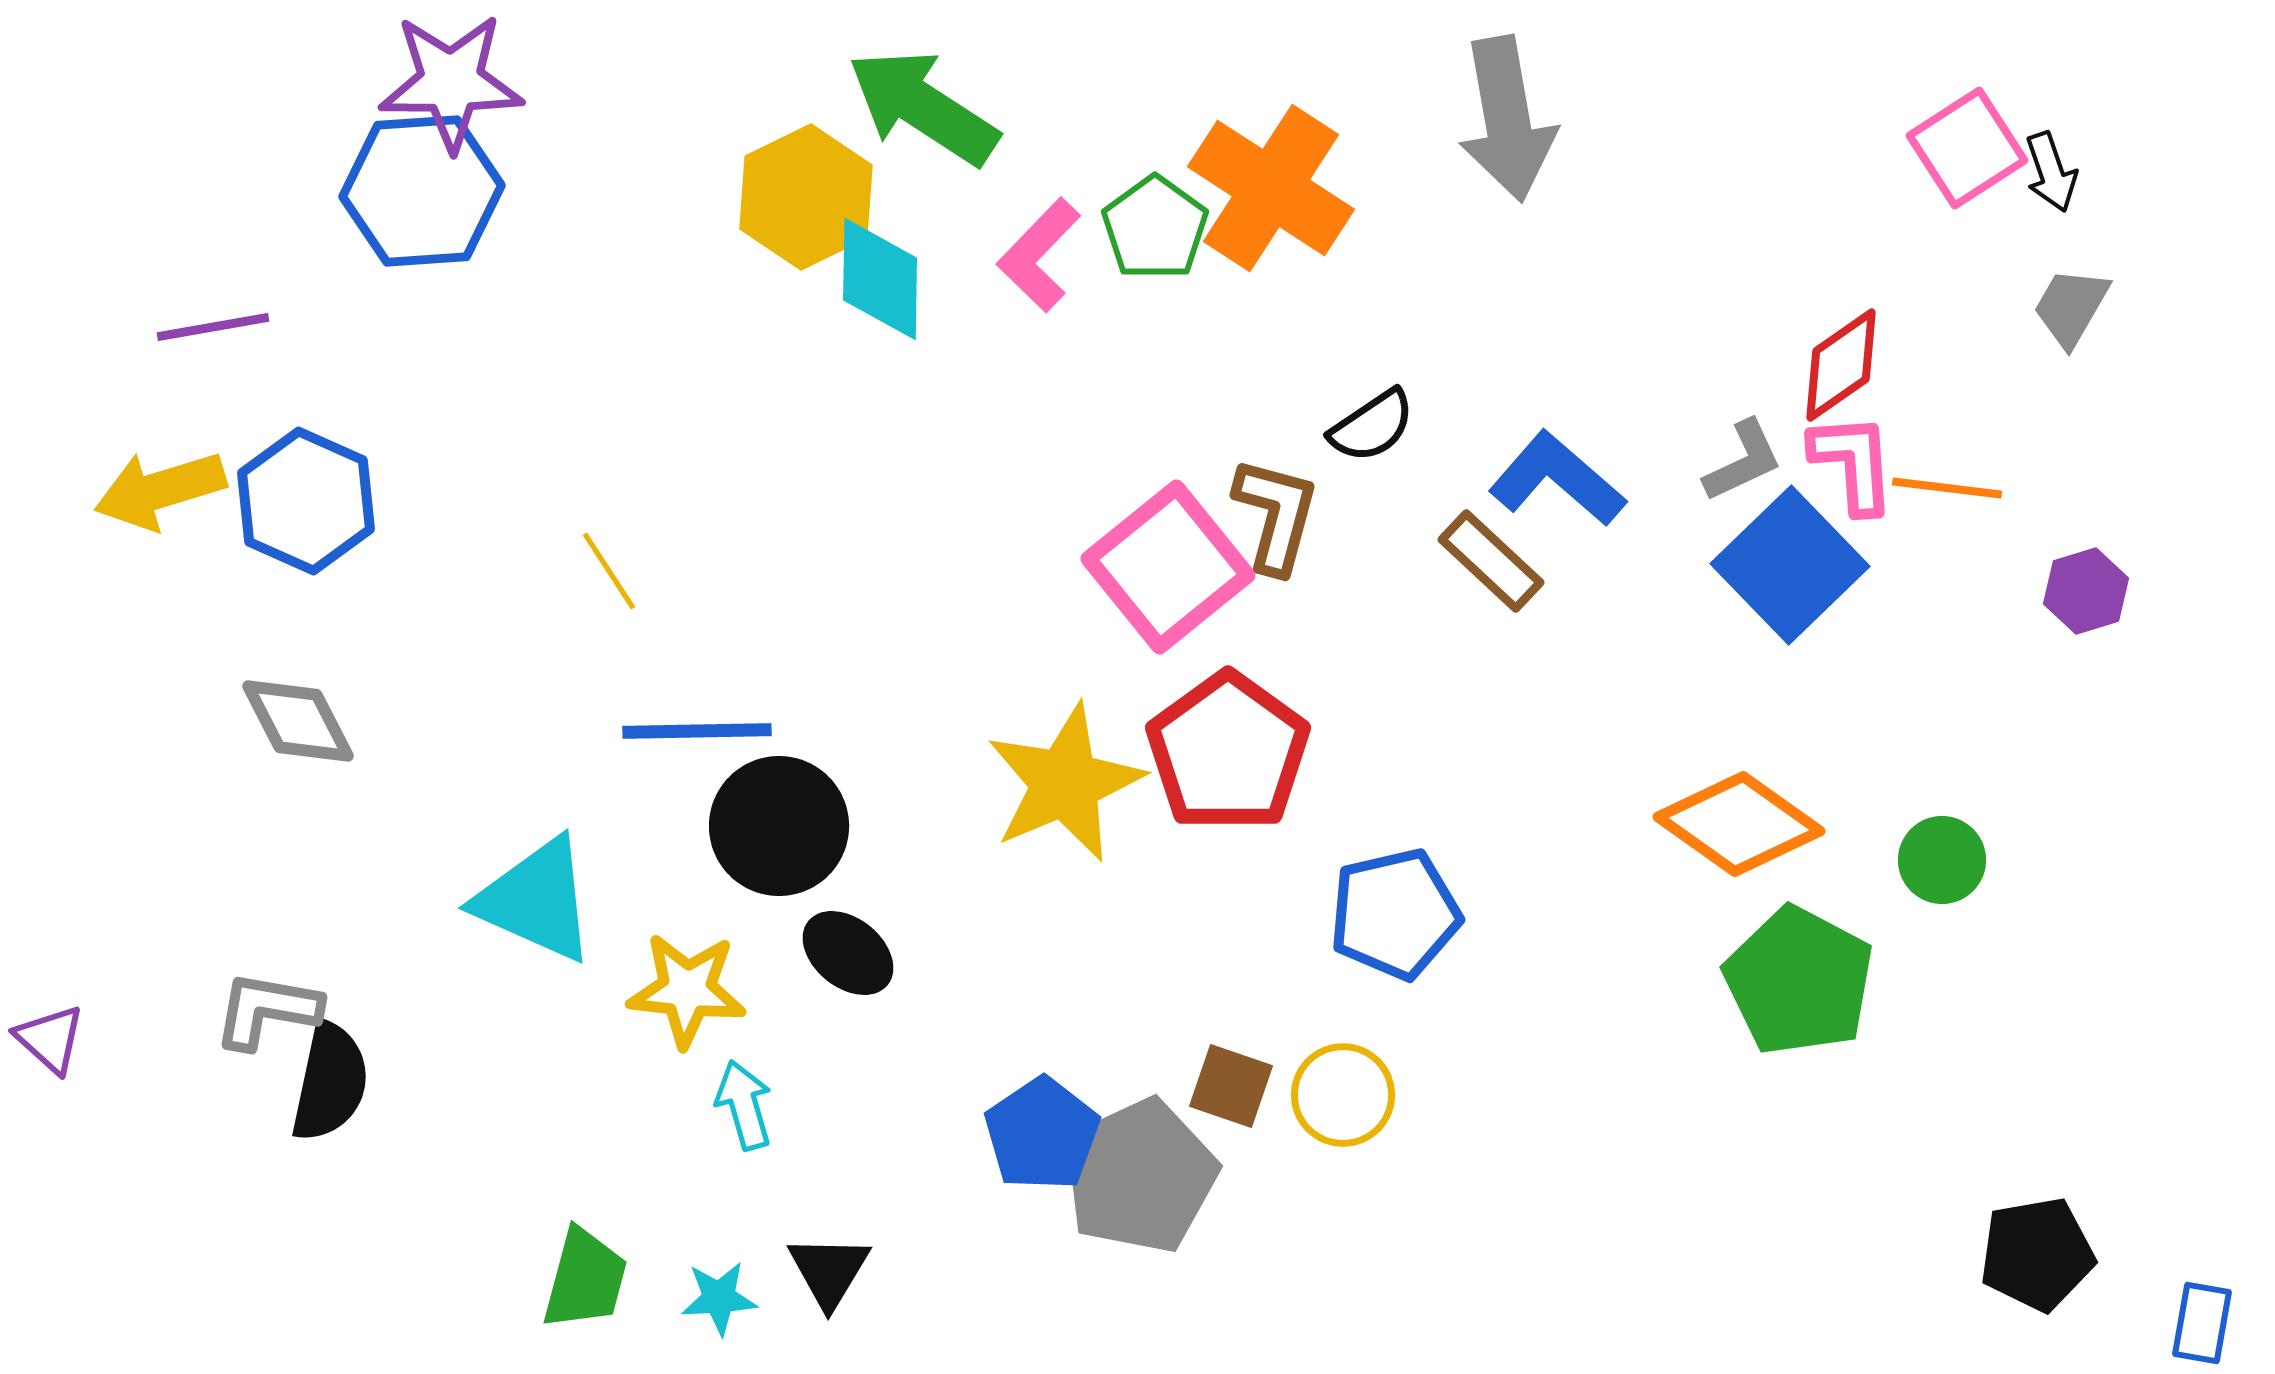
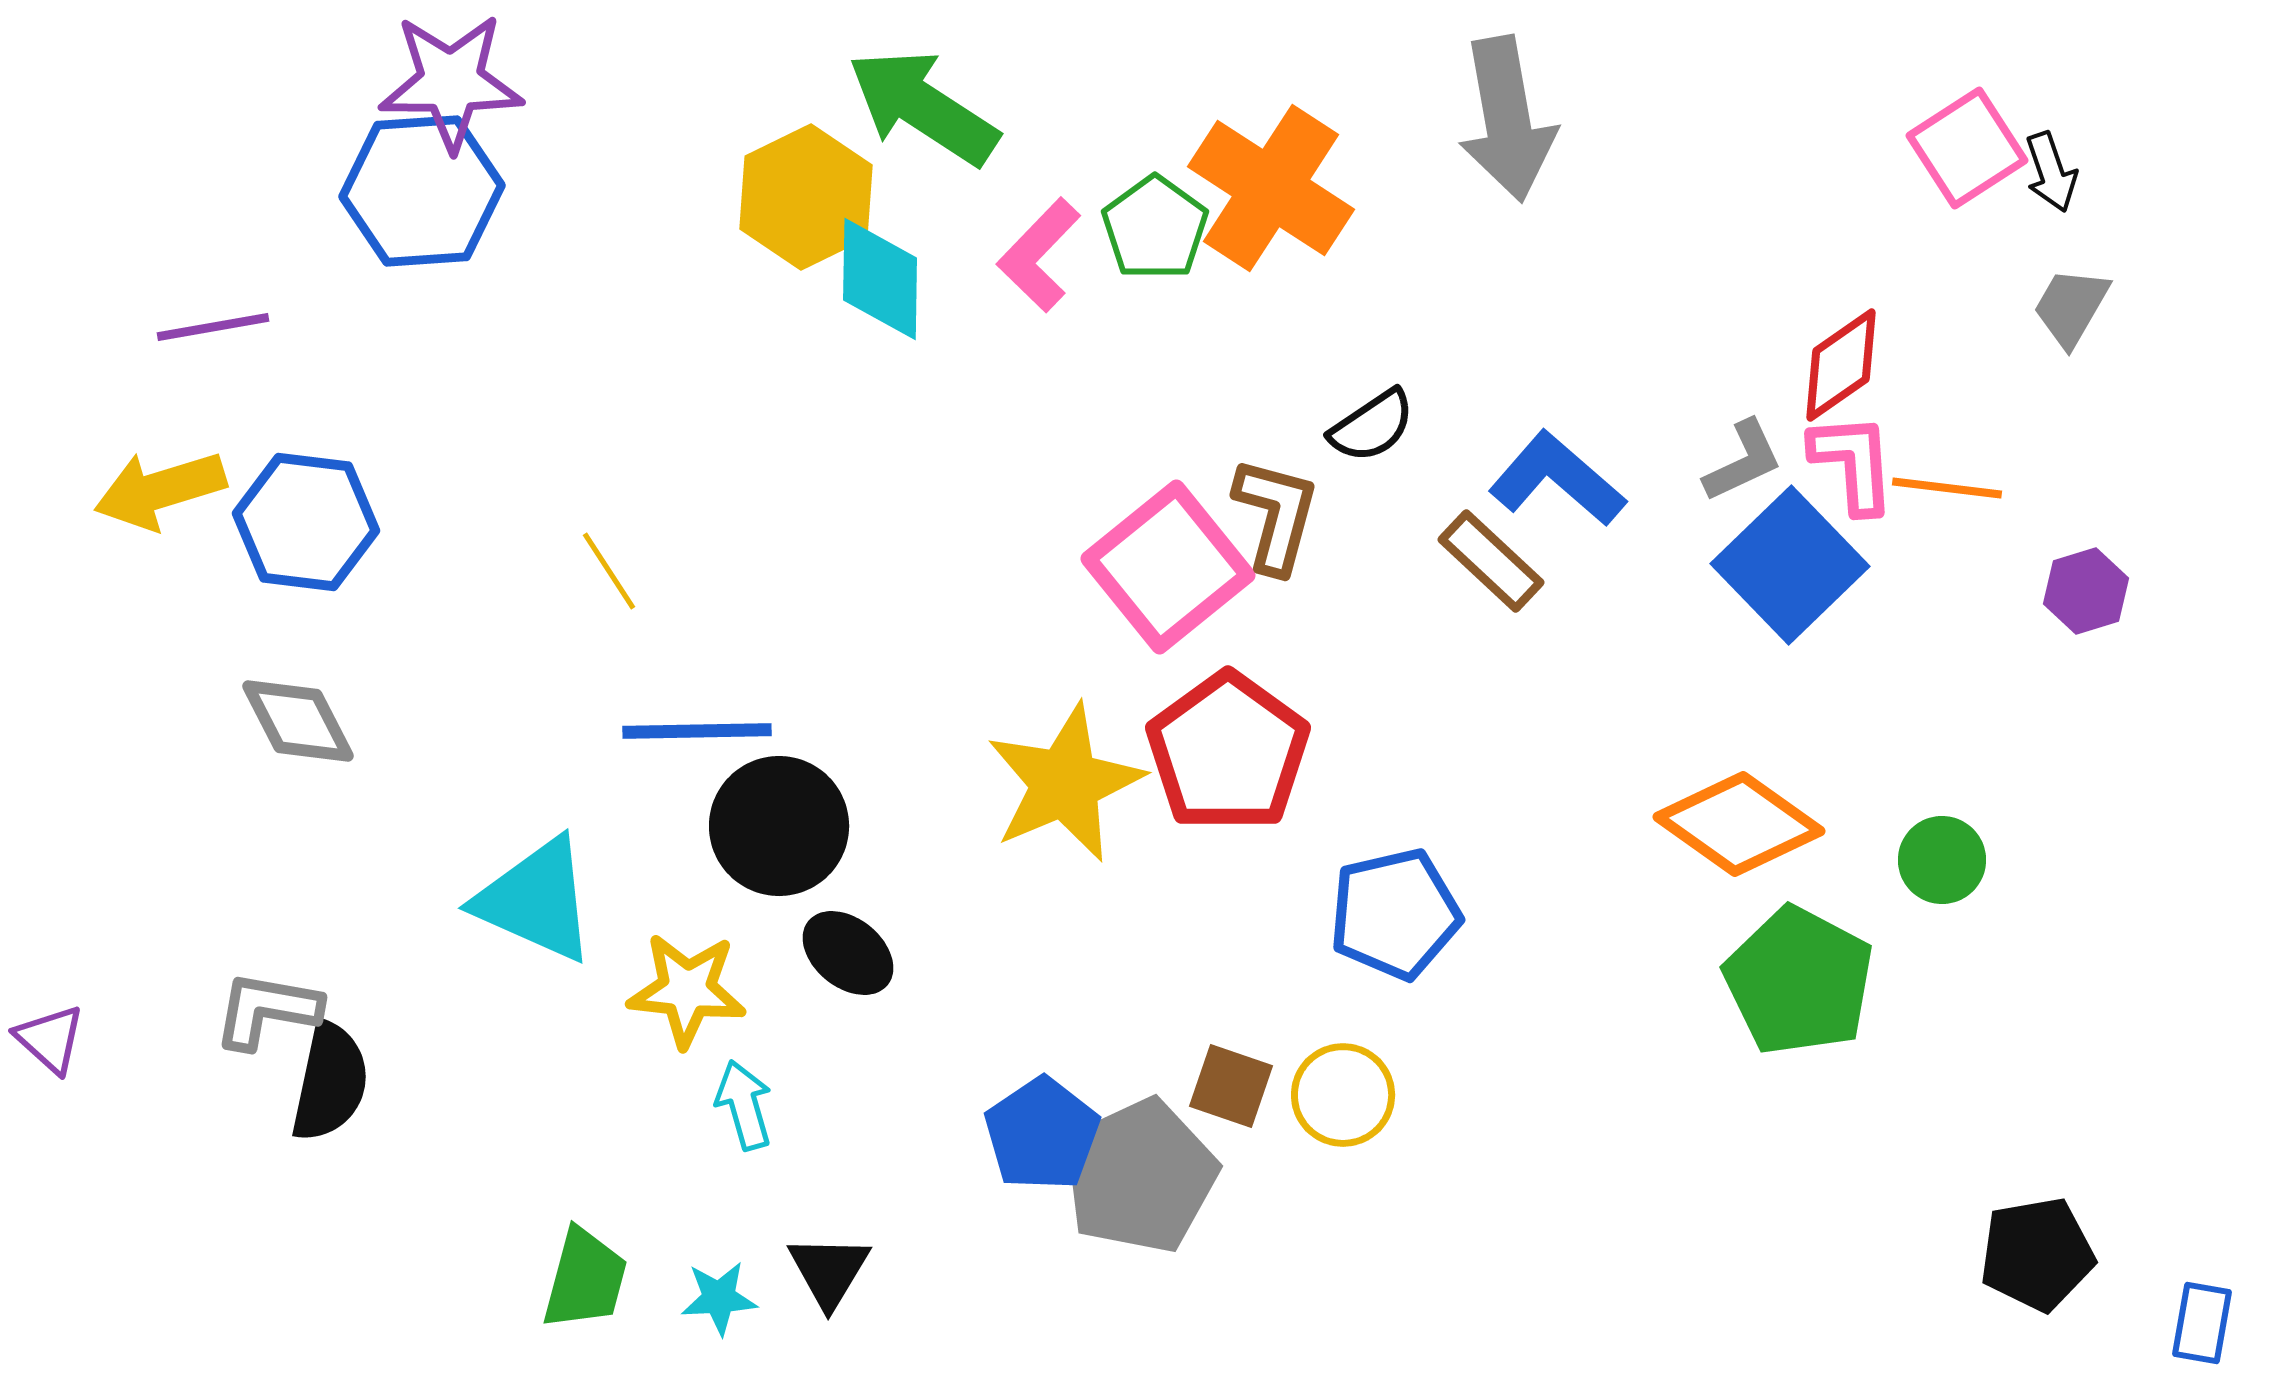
blue hexagon at (306, 501): moved 21 px down; rotated 17 degrees counterclockwise
